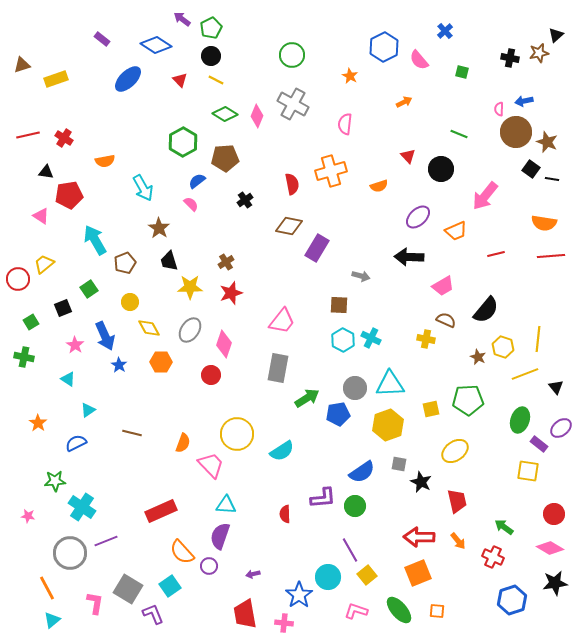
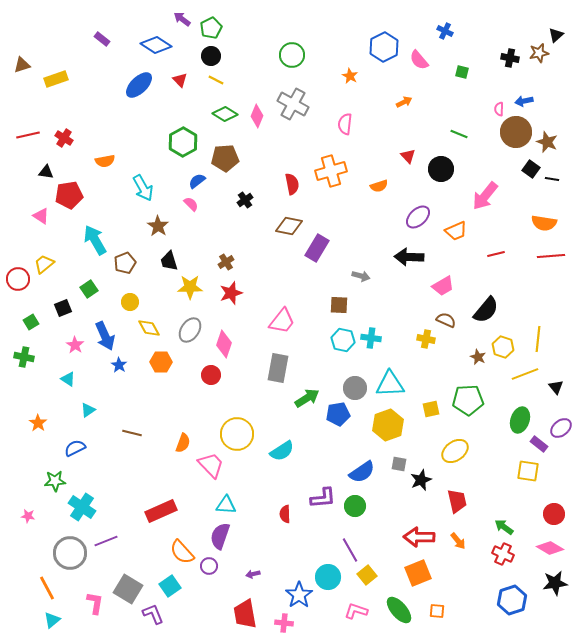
blue cross at (445, 31): rotated 21 degrees counterclockwise
blue ellipse at (128, 79): moved 11 px right, 6 px down
brown star at (159, 228): moved 1 px left, 2 px up
cyan cross at (371, 338): rotated 18 degrees counterclockwise
cyan hexagon at (343, 340): rotated 15 degrees counterclockwise
blue semicircle at (76, 443): moved 1 px left, 5 px down
black star at (421, 482): moved 2 px up; rotated 25 degrees clockwise
red cross at (493, 557): moved 10 px right, 3 px up
